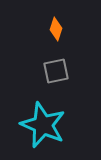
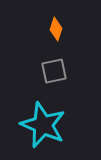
gray square: moved 2 px left
